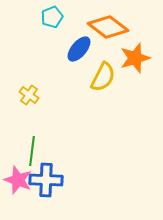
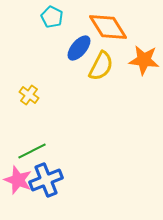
cyan pentagon: rotated 25 degrees counterclockwise
orange diamond: rotated 21 degrees clockwise
blue ellipse: moved 1 px up
orange star: moved 9 px right, 2 px down; rotated 24 degrees clockwise
yellow semicircle: moved 2 px left, 11 px up
green line: rotated 56 degrees clockwise
blue cross: rotated 24 degrees counterclockwise
